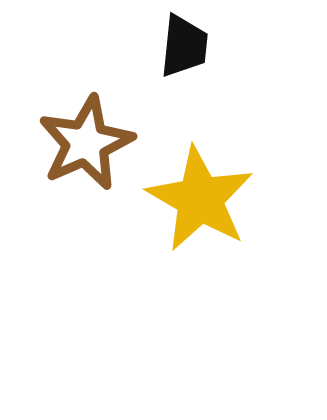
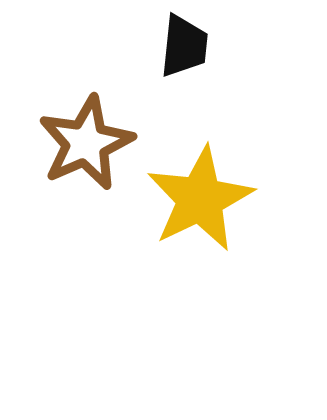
yellow star: rotated 16 degrees clockwise
